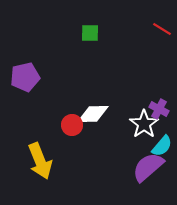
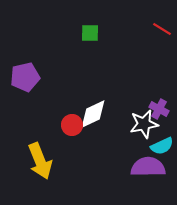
white diamond: rotated 24 degrees counterclockwise
white star: rotated 24 degrees clockwise
cyan semicircle: rotated 25 degrees clockwise
purple semicircle: rotated 40 degrees clockwise
